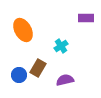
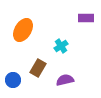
orange ellipse: rotated 60 degrees clockwise
blue circle: moved 6 px left, 5 px down
